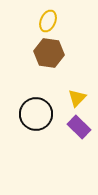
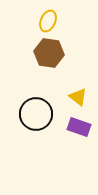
yellow triangle: moved 1 px right, 1 px up; rotated 36 degrees counterclockwise
purple rectangle: rotated 25 degrees counterclockwise
